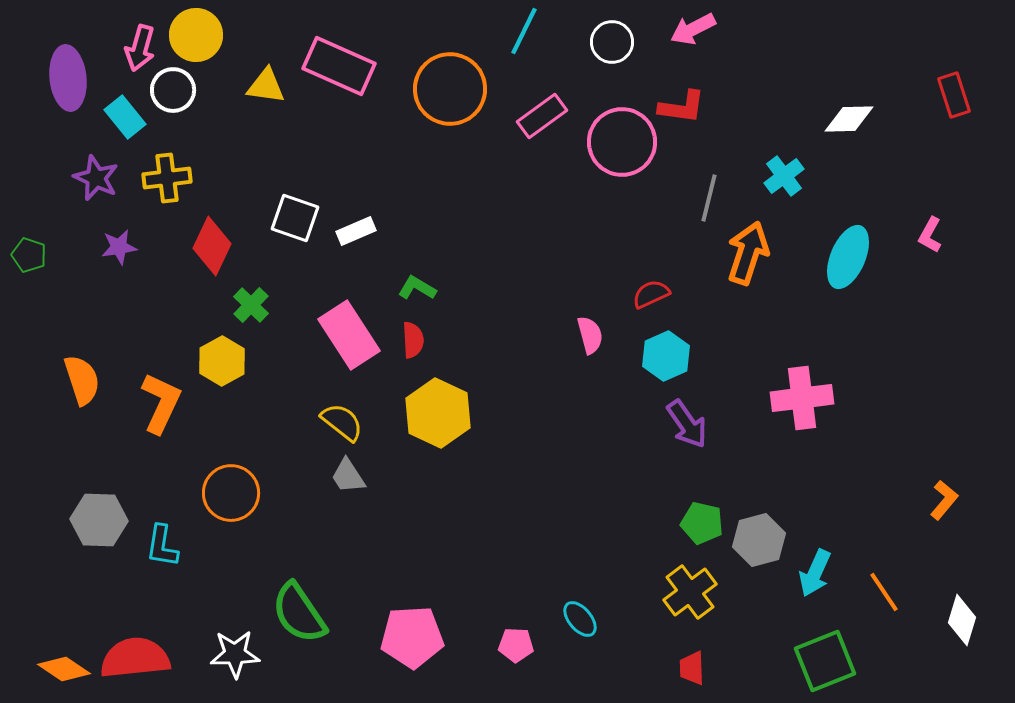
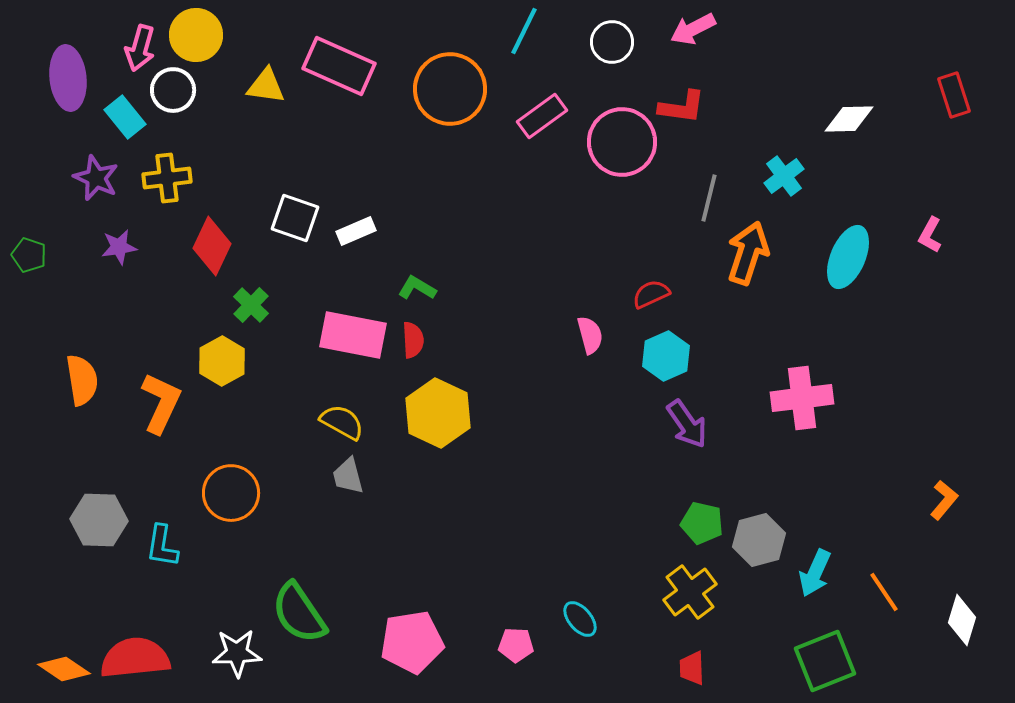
pink rectangle at (349, 335): moved 4 px right; rotated 46 degrees counterclockwise
orange semicircle at (82, 380): rotated 9 degrees clockwise
yellow semicircle at (342, 422): rotated 9 degrees counterclockwise
gray trapezoid at (348, 476): rotated 18 degrees clockwise
pink pentagon at (412, 637): moved 5 px down; rotated 6 degrees counterclockwise
white star at (235, 654): moved 2 px right, 1 px up
